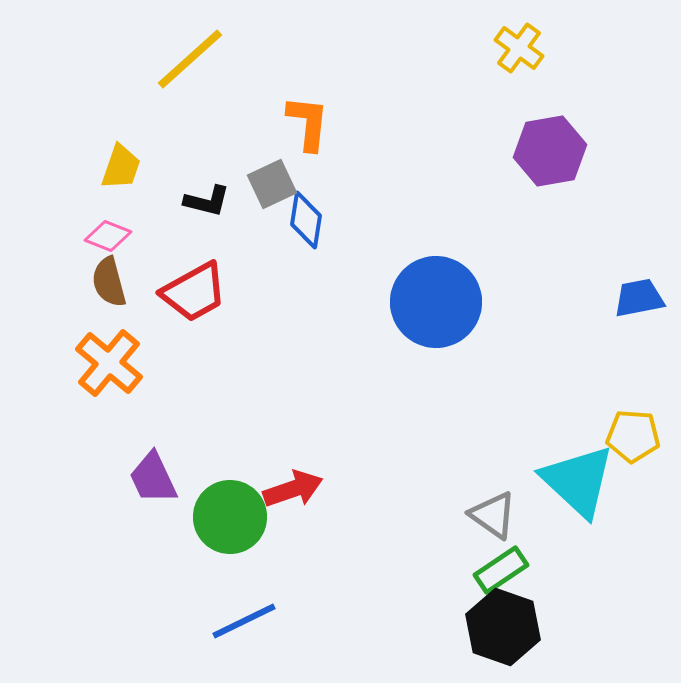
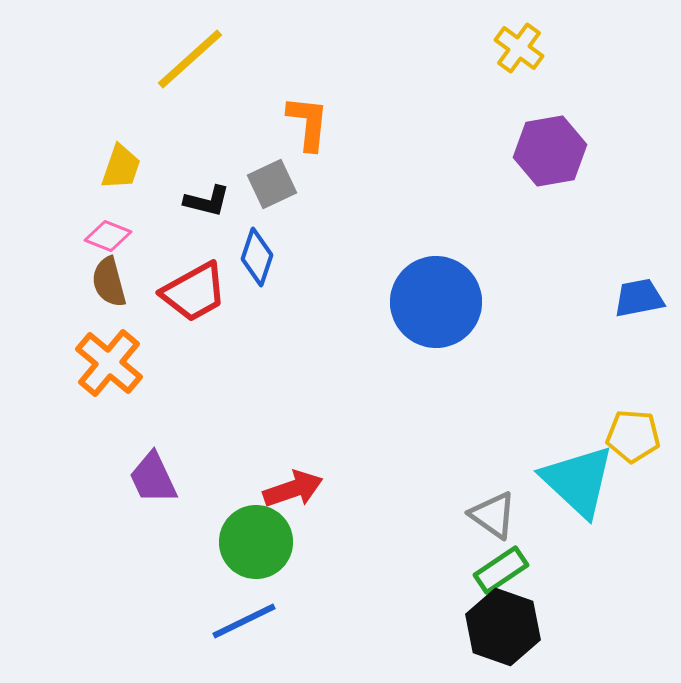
blue diamond: moved 49 px left, 37 px down; rotated 10 degrees clockwise
green circle: moved 26 px right, 25 px down
